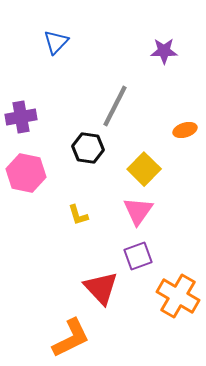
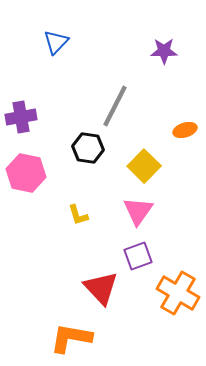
yellow square: moved 3 px up
orange cross: moved 3 px up
orange L-shape: rotated 144 degrees counterclockwise
